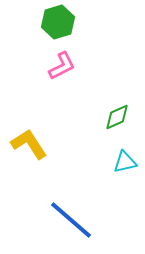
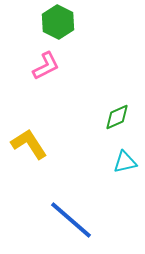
green hexagon: rotated 16 degrees counterclockwise
pink L-shape: moved 16 px left
